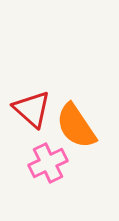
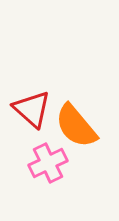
orange semicircle: rotated 6 degrees counterclockwise
